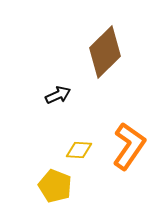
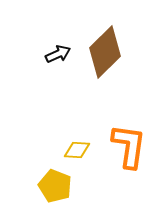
black arrow: moved 41 px up
orange L-shape: rotated 27 degrees counterclockwise
yellow diamond: moved 2 px left
